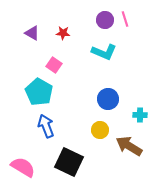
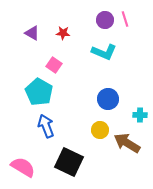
brown arrow: moved 2 px left, 3 px up
